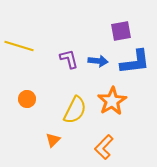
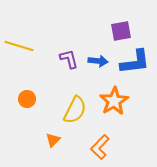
orange star: moved 2 px right
orange L-shape: moved 4 px left
